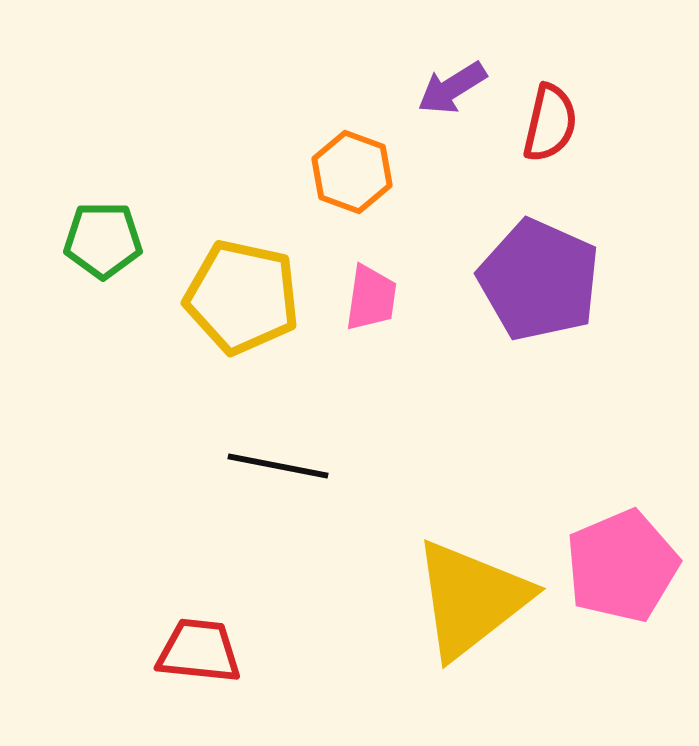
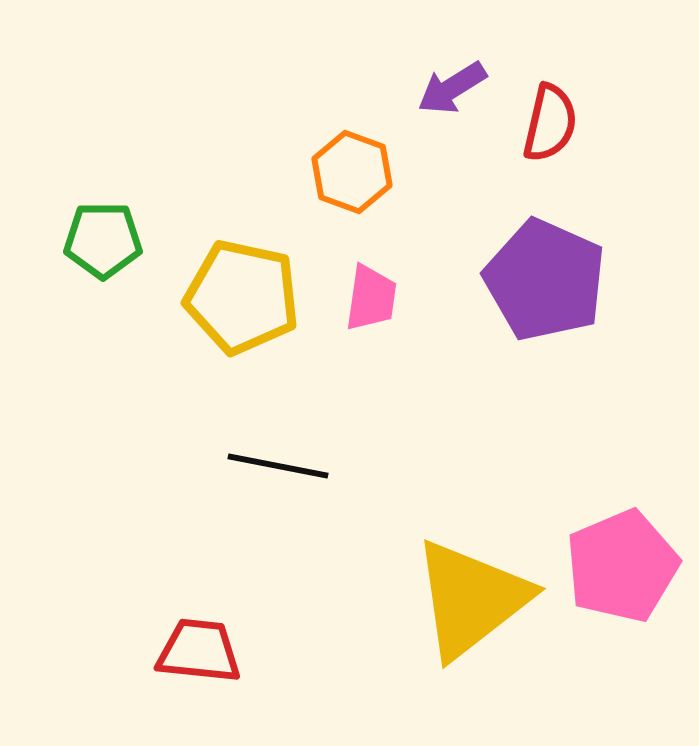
purple pentagon: moved 6 px right
